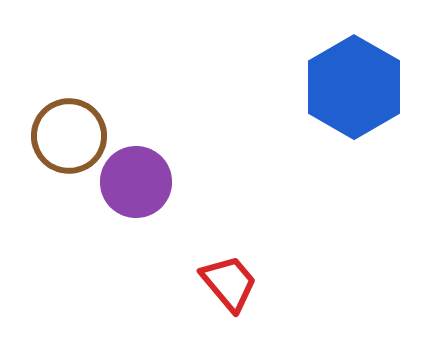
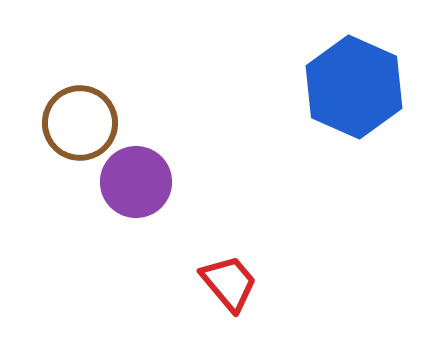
blue hexagon: rotated 6 degrees counterclockwise
brown circle: moved 11 px right, 13 px up
